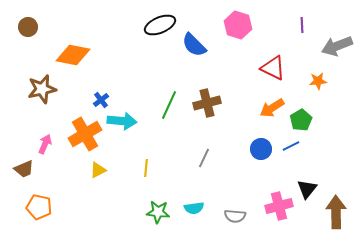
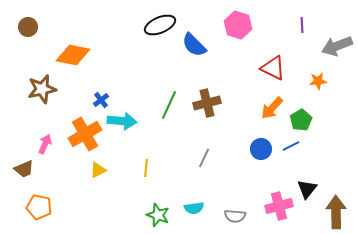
orange arrow: rotated 15 degrees counterclockwise
green star: moved 3 px down; rotated 15 degrees clockwise
